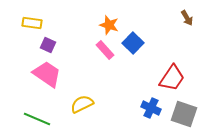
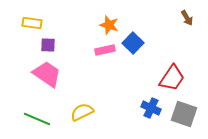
purple square: rotated 21 degrees counterclockwise
pink rectangle: rotated 60 degrees counterclockwise
yellow semicircle: moved 8 px down
